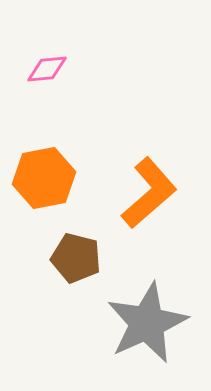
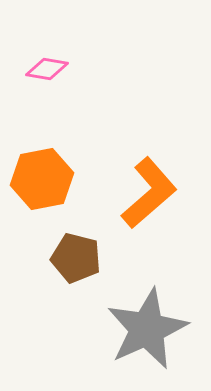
pink diamond: rotated 15 degrees clockwise
orange hexagon: moved 2 px left, 1 px down
gray star: moved 6 px down
